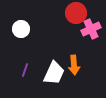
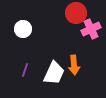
white circle: moved 2 px right
